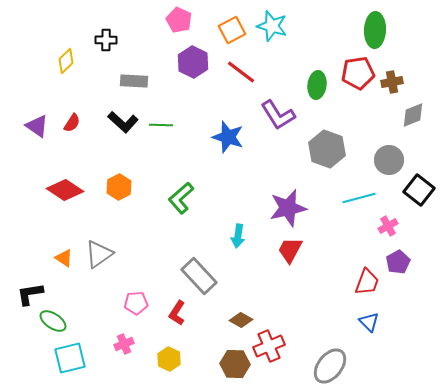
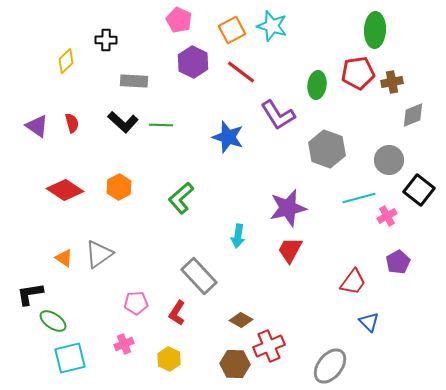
red semicircle at (72, 123): rotated 48 degrees counterclockwise
pink cross at (388, 226): moved 1 px left, 10 px up
red trapezoid at (367, 282): moved 14 px left; rotated 16 degrees clockwise
